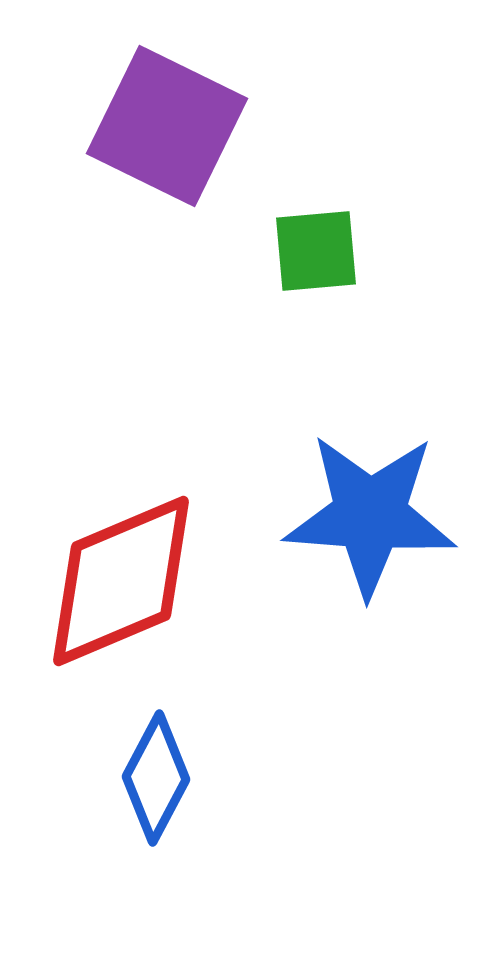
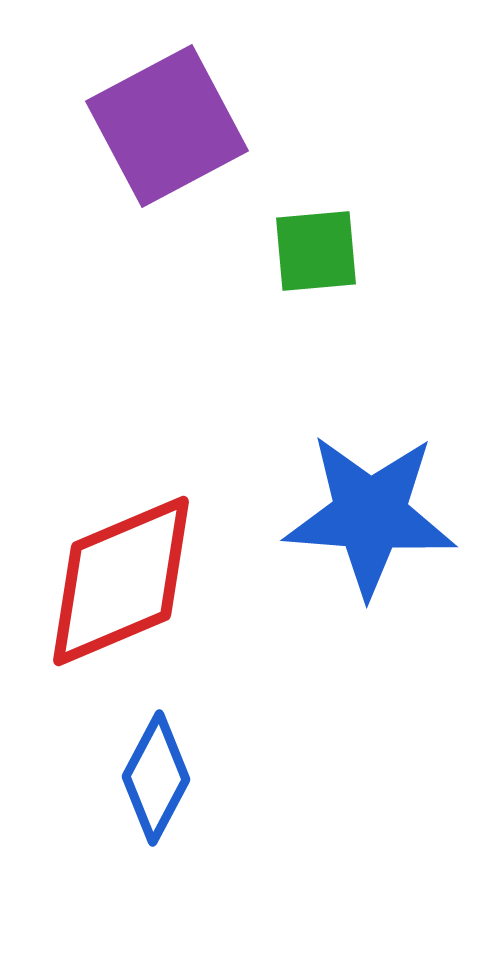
purple square: rotated 36 degrees clockwise
